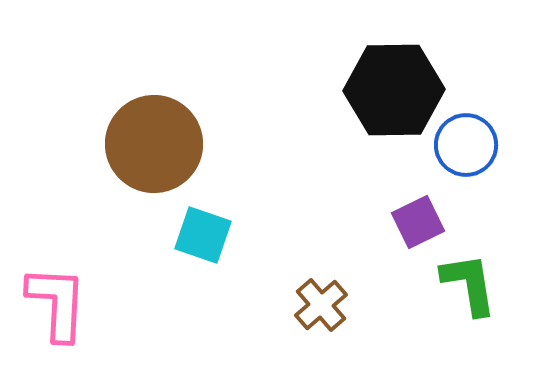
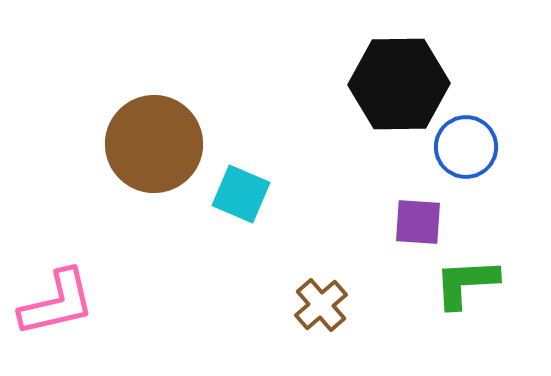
black hexagon: moved 5 px right, 6 px up
blue circle: moved 2 px down
purple square: rotated 30 degrees clockwise
cyan square: moved 38 px right, 41 px up; rotated 4 degrees clockwise
green L-shape: moved 3 px left, 1 px up; rotated 84 degrees counterclockwise
pink L-shape: rotated 74 degrees clockwise
